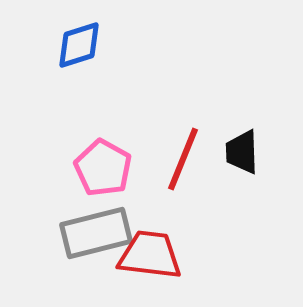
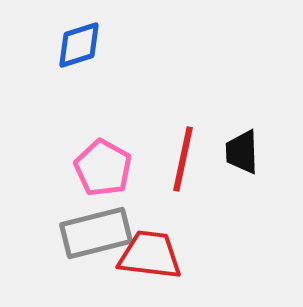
red line: rotated 10 degrees counterclockwise
